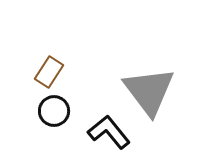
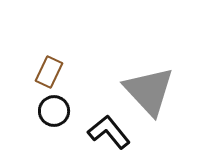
brown rectangle: rotated 8 degrees counterclockwise
gray triangle: rotated 6 degrees counterclockwise
